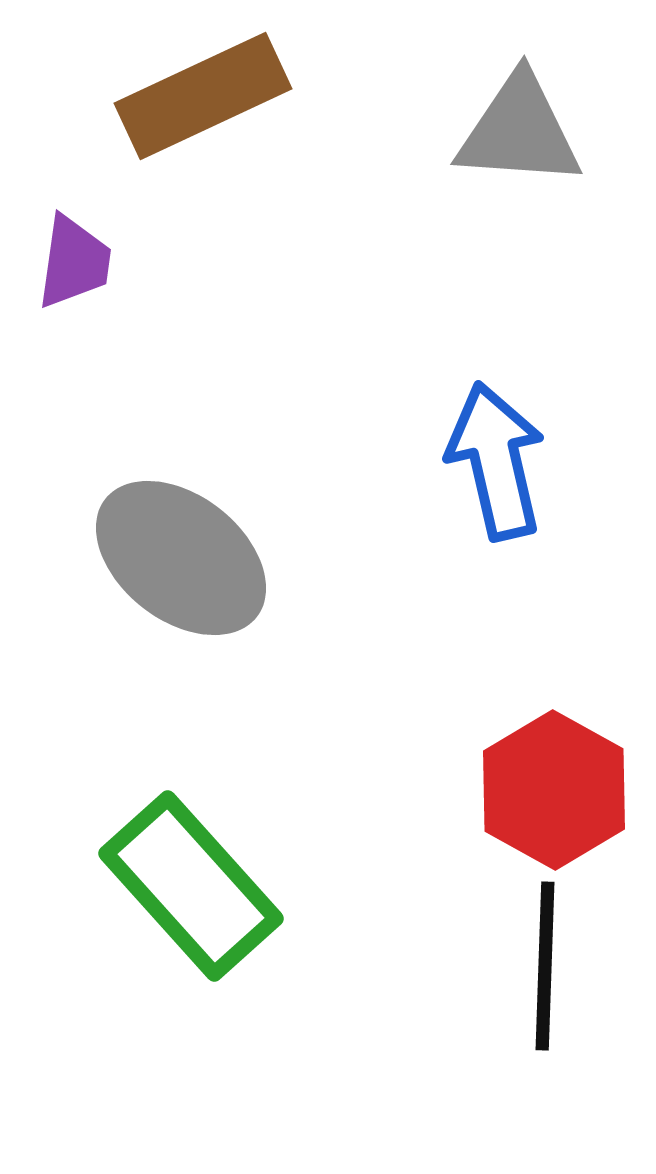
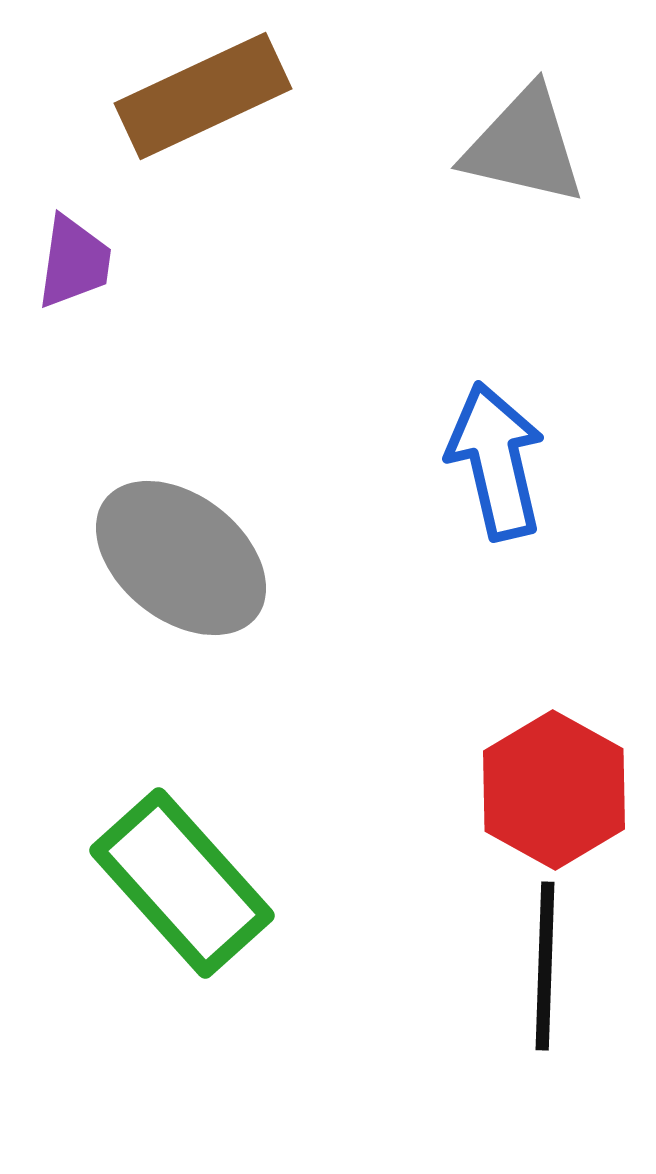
gray triangle: moved 5 px right, 15 px down; rotated 9 degrees clockwise
green rectangle: moved 9 px left, 3 px up
